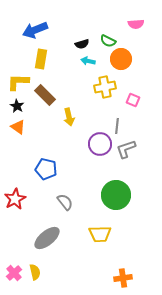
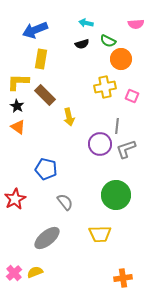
cyan arrow: moved 2 px left, 38 px up
pink square: moved 1 px left, 4 px up
yellow semicircle: rotated 98 degrees counterclockwise
